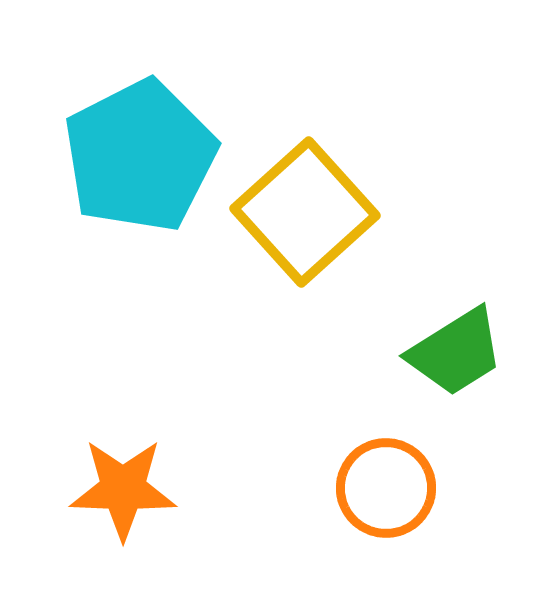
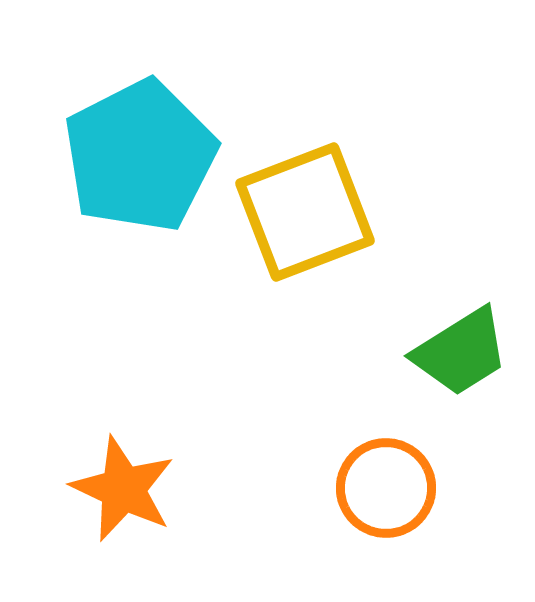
yellow square: rotated 21 degrees clockwise
green trapezoid: moved 5 px right
orange star: rotated 23 degrees clockwise
